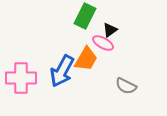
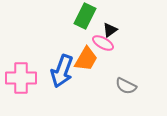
blue arrow: rotated 8 degrees counterclockwise
